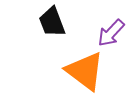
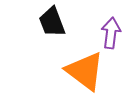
purple arrow: rotated 144 degrees clockwise
